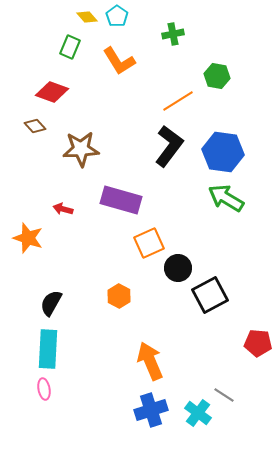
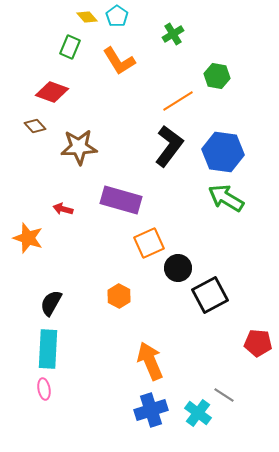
green cross: rotated 20 degrees counterclockwise
brown star: moved 2 px left, 2 px up
